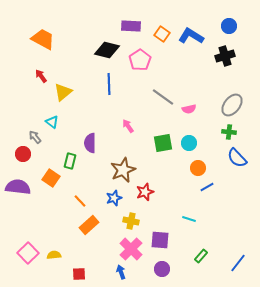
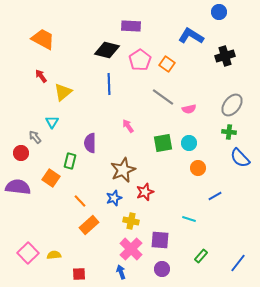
blue circle at (229, 26): moved 10 px left, 14 px up
orange square at (162, 34): moved 5 px right, 30 px down
cyan triangle at (52, 122): rotated 24 degrees clockwise
red circle at (23, 154): moved 2 px left, 1 px up
blue semicircle at (237, 158): moved 3 px right
blue line at (207, 187): moved 8 px right, 9 px down
